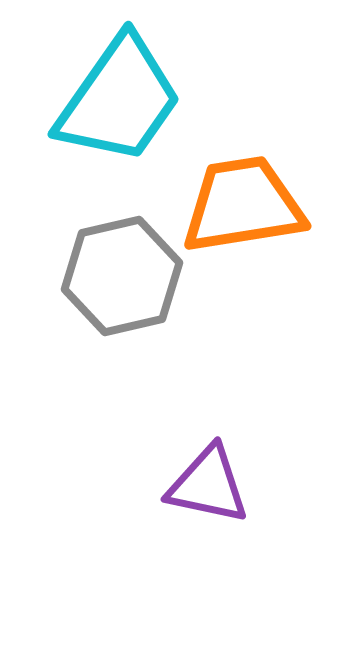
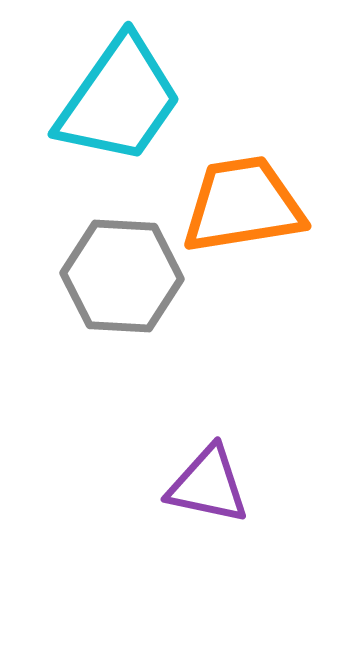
gray hexagon: rotated 16 degrees clockwise
